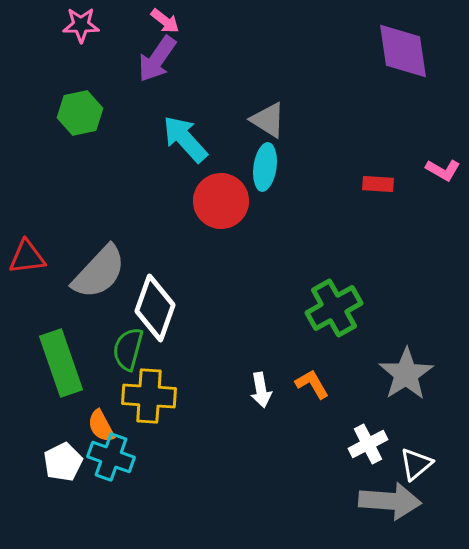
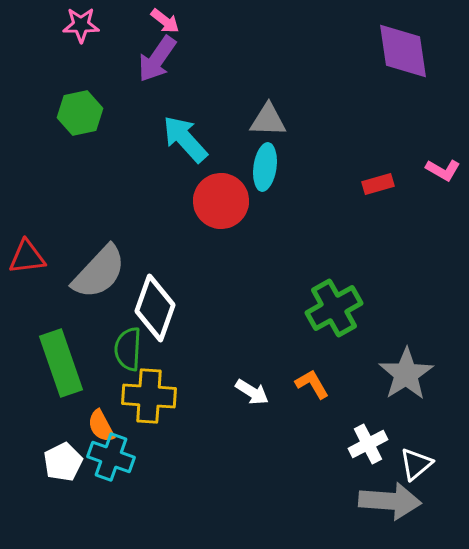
gray triangle: rotated 30 degrees counterclockwise
red rectangle: rotated 20 degrees counterclockwise
green semicircle: rotated 12 degrees counterclockwise
white arrow: moved 9 px left, 2 px down; rotated 48 degrees counterclockwise
